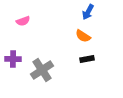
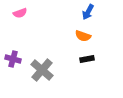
pink semicircle: moved 3 px left, 8 px up
orange semicircle: rotated 14 degrees counterclockwise
purple cross: rotated 14 degrees clockwise
gray cross: rotated 15 degrees counterclockwise
